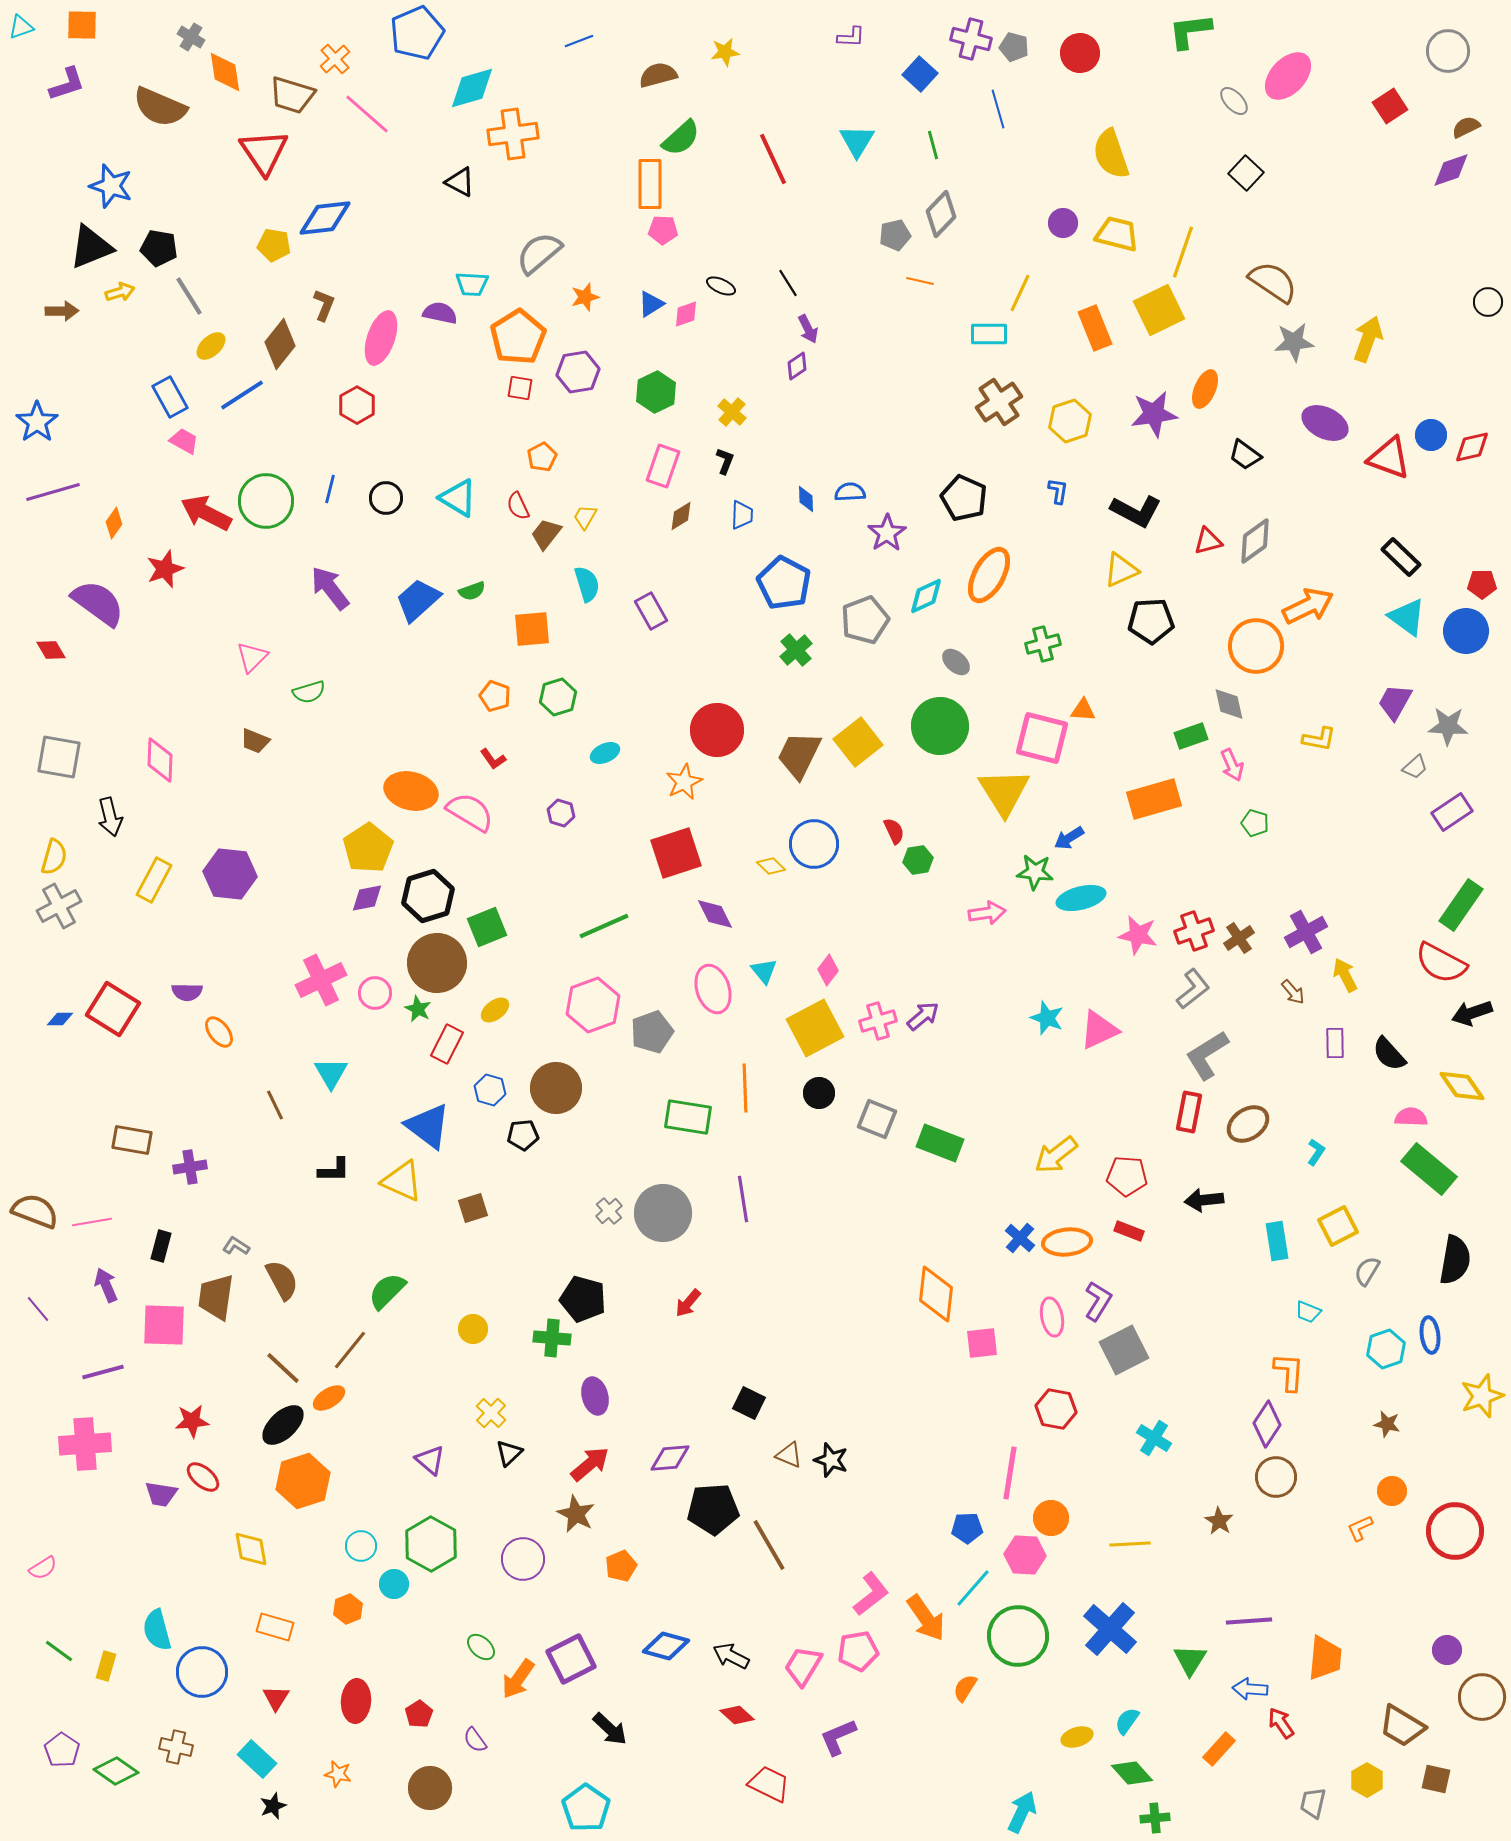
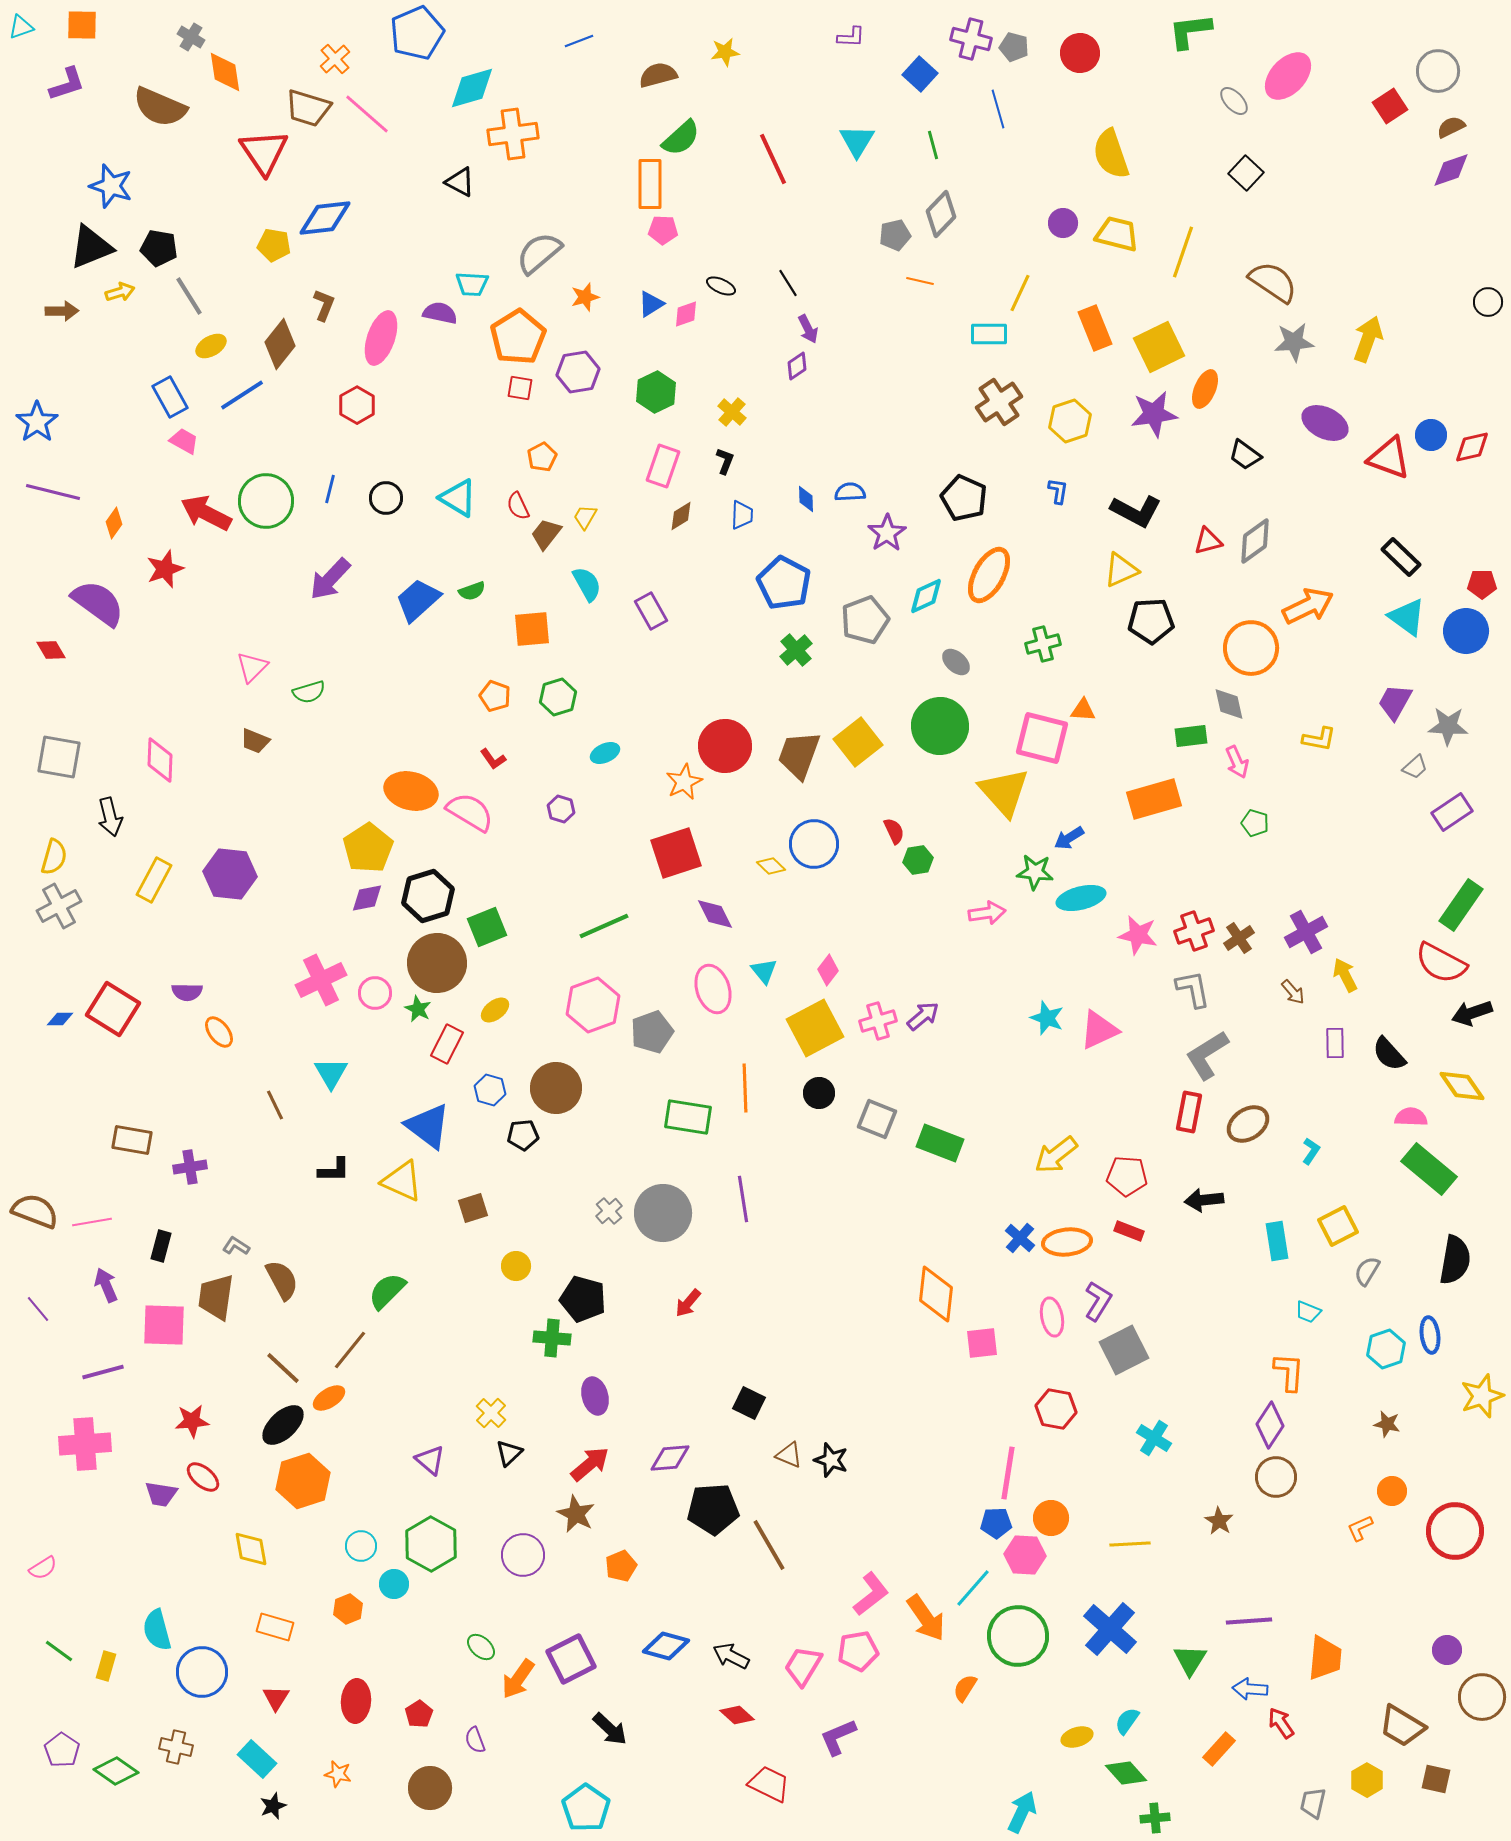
gray circle at (1448, 51): moved 10 px left, 20 px down
brown trapezoid at (292, 95): moved 16 px right, 13 px down
brown semicircle at (1466, 127): moved 15 px left
yellow square at (1159, 310): moved 37 px down
yellow ellipse at (211, 346): rotated 12 degrees clockwise
purple line at (53, 492): rotated 30 degrees clockwise
cyan semicircle at (587, 584): rotated 12 degrees counterclockwise
purple arrow at (330, 588): moved 9 px up; rotated 99 degrees counterclockwise
orange circle at (1256, 646): moved 5 px left, 2 px down
pink triangle at (252, 657): moved 10 px down
red circle at (717, 730): moved 8 px right, 16 px down
green rectangle at (1191, 736): rotated 12 degrees clockwise
brown trapezoid at (799, 755): rotated 6 degrees counterclockwise
pink arrow at (1232, 765): moved 5 px right, 3 px up
yellow triangle at (1004, 792): rotated 10 degrees counterclockwise
purple hexagon at (561, 813): moved 4 px up
gray L-shape at (1193, 989): rotated 63 degrees counterclockwise
cyan L-shape at (1316, 1152): moved 5 px left, 1 px up
yellow circle at (473, 1329): moved 43 px right, 63 px up
purple diamond at (1267, 1424): moved 3 px right, 1 px down
pink line at (1010, 1473): moved 2 px left
blue pentagon at (967, 1528): moved 29 px right, 5 px up
purple circle at (523, 1559): moved 4 px up
purple semicircle at (475, 1740): rotated 16 degrees clockwise
green diamond at (1132, 1773): moved 6 px left
